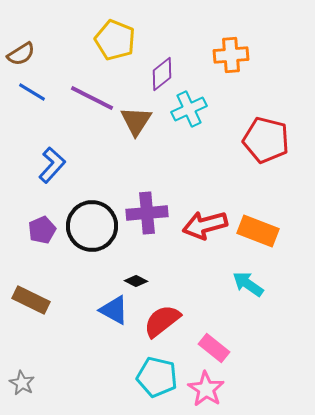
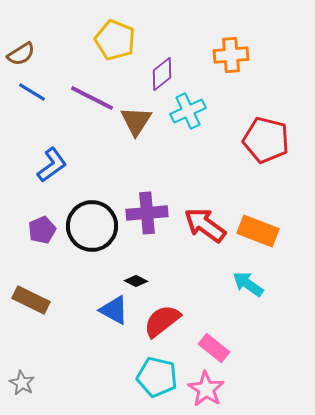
cyan cross: moved 1 px left, 2 px down
blue L-shape: rotated 12 degrees clockwise
red arrow: rotated 51 degrees clockwise
